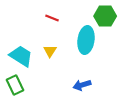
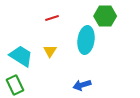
red line: rotated 40 degrees counterclockwise
